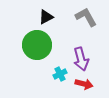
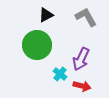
black triangle: moved 2 px up
purple arrow: rotated 40 degrees clockwise
cyan cross: rotated 24 degrees counterclockwise
red arrow: moved 2 px left, 2 px down
